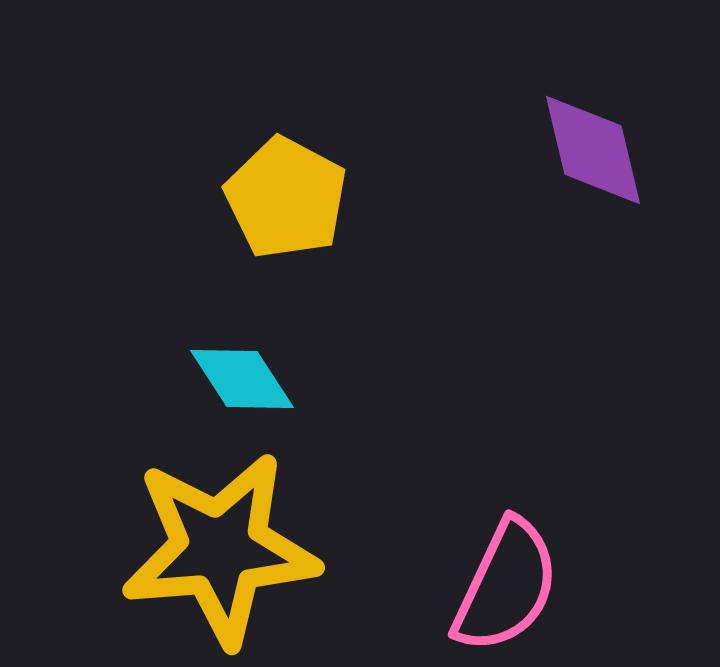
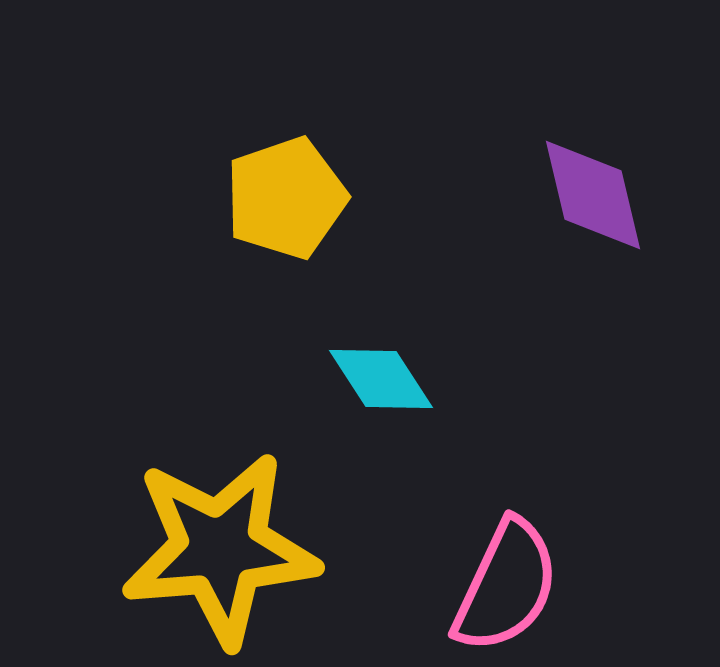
purple diamond: moved 45 px down
yellow pentagon: rotated 25 degrees clockwise
cyan diamond: moved 139 px right
